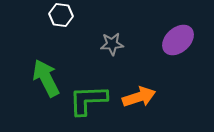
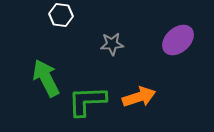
green L-shape: moved 1 px left, 1 px down
